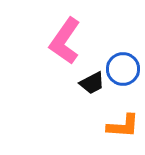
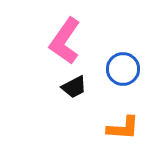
black trapezoid: moved 18 px left, 4 px down
orange L-shape: moved 2 px down
